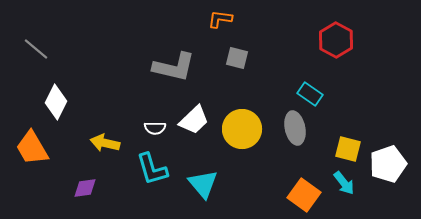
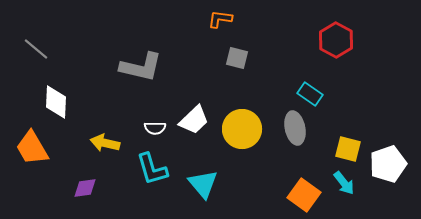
gray L-shape: moved 33 px left
white diamond: rotated 24 degrees counterclockwise
